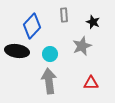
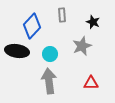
gray rectangle: moved 2 px left
